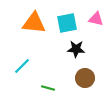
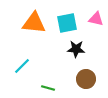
brown circle: moved 1 px right, 1 px down
